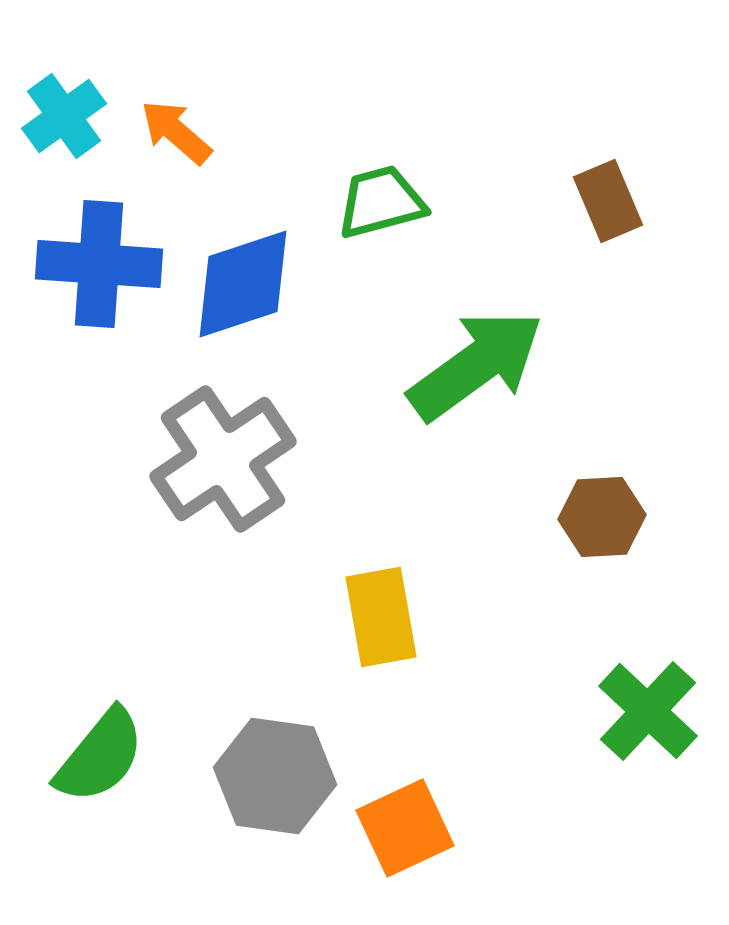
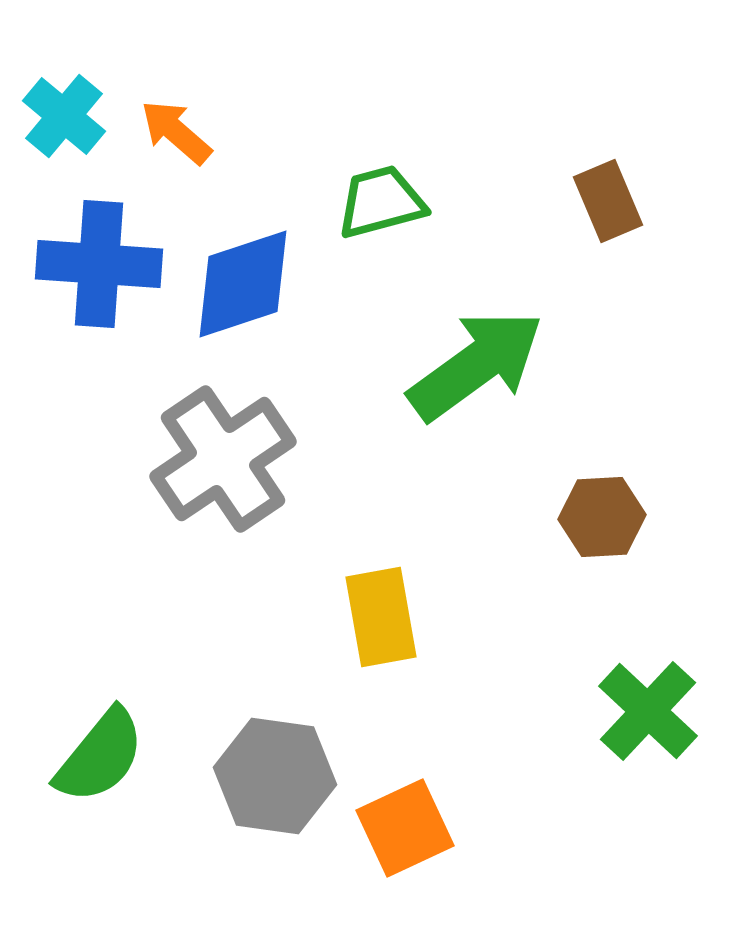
cyan cross: rotated 14 degrees counterclockwise
